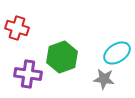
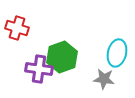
cyan ellipse: rotated 44 degrees counterclockwise
purple cross: moved 11 px right, 5 px up
